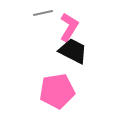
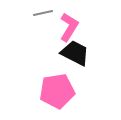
black trapezoid: moved 2 px right, 2 px down
